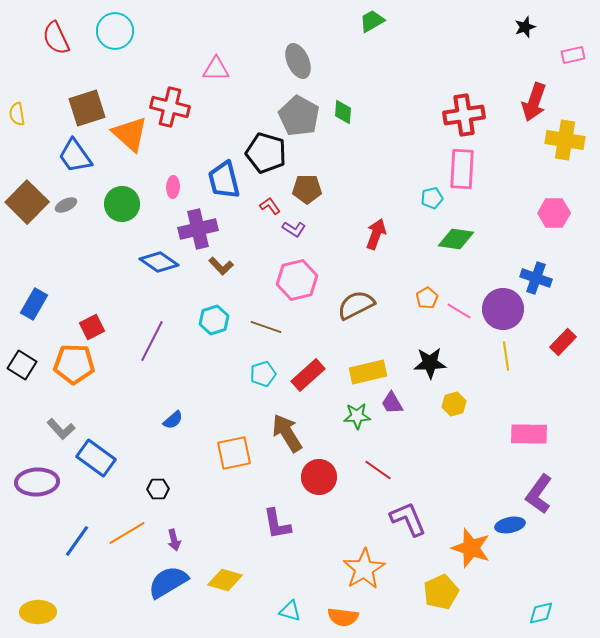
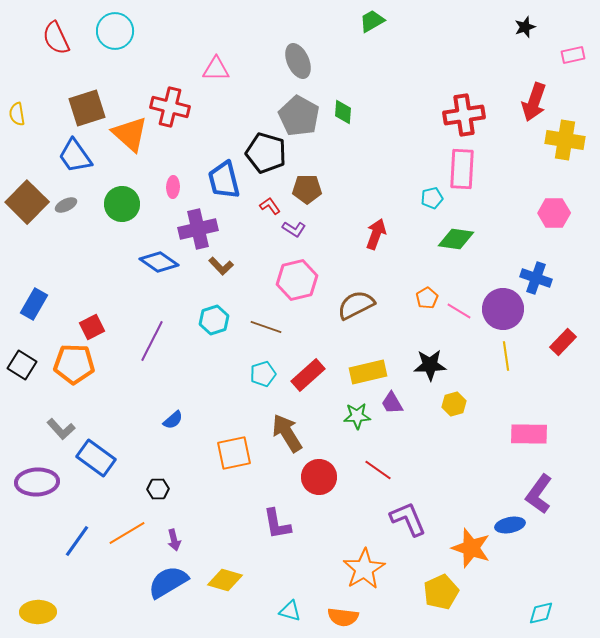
black star at (430, 363): moved 2 px down
